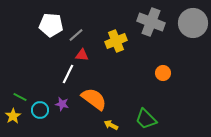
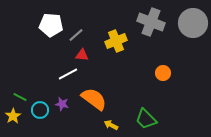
white line: rotated 36 degrees clockwise
